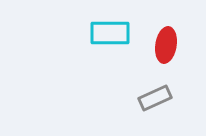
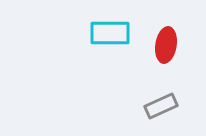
gray rectangle: moved 6 px right, 8 px down
